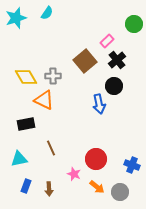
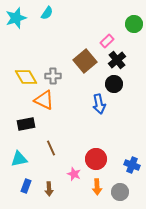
black circle: moved 2 px up
orange arrow: rotated 49 degrees clockwise
